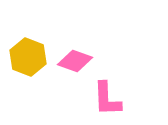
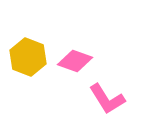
pink L-shape: rotated 30 degrees counterclockwise
